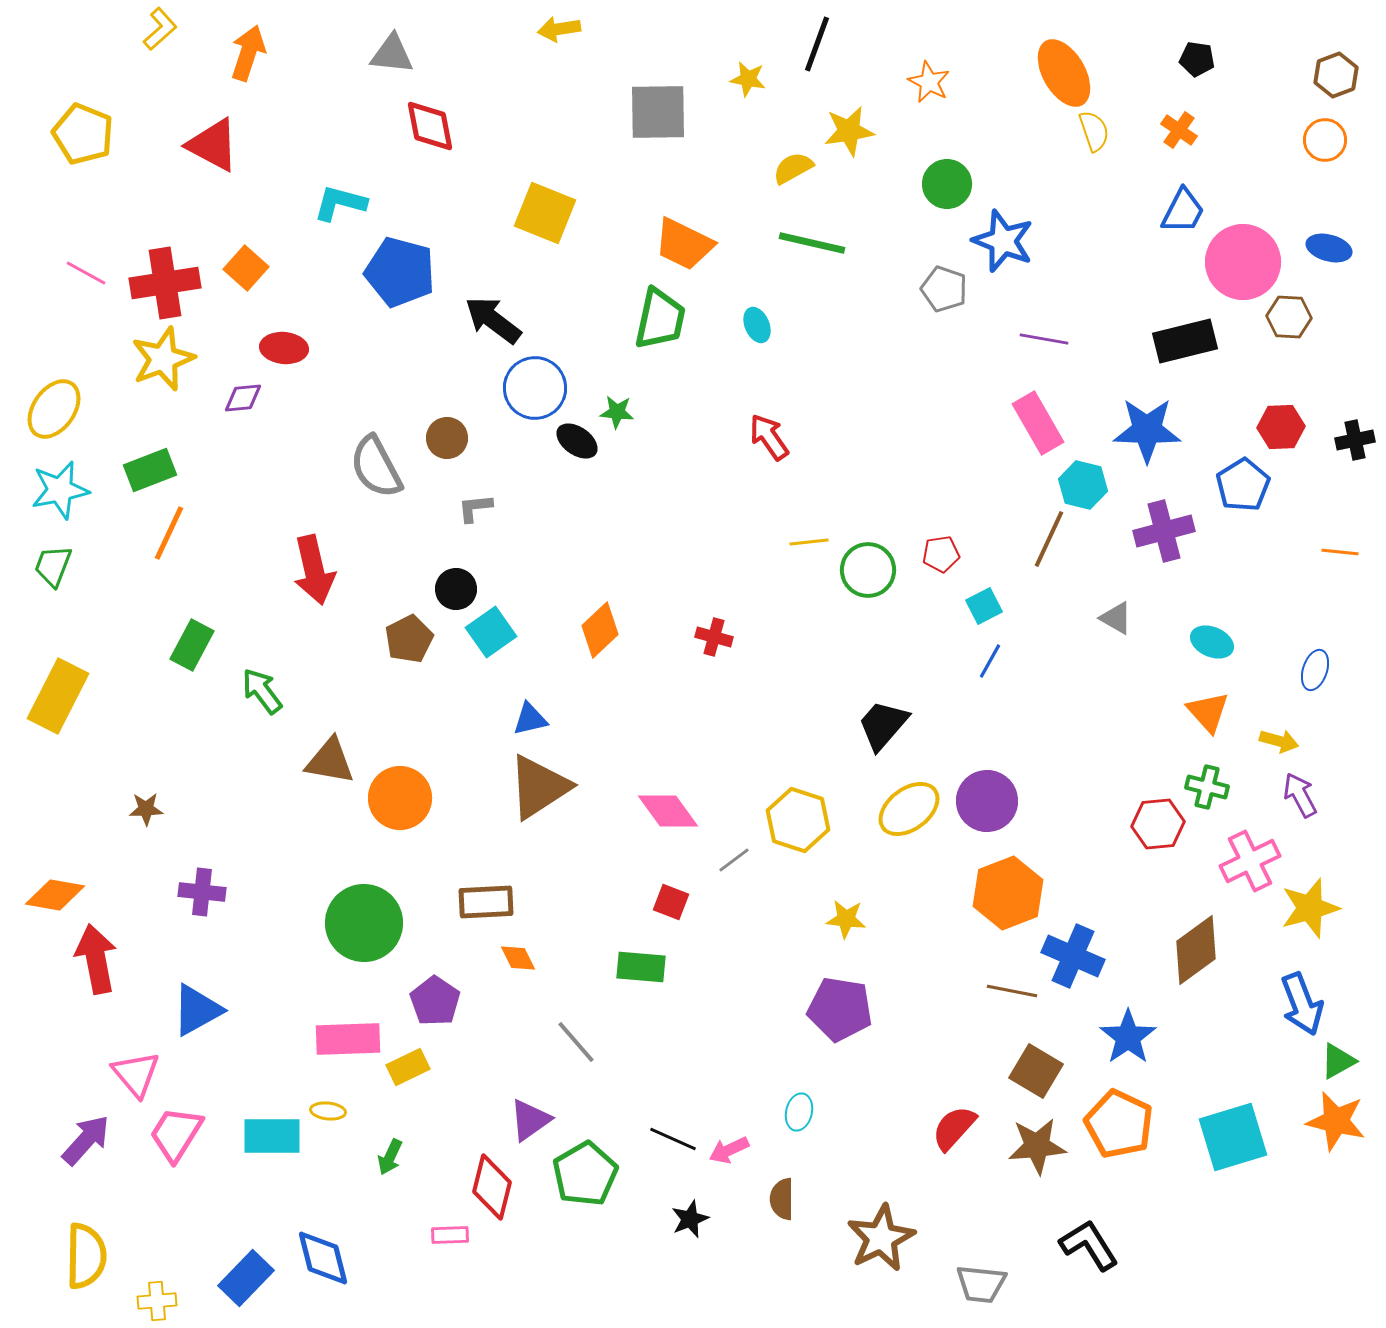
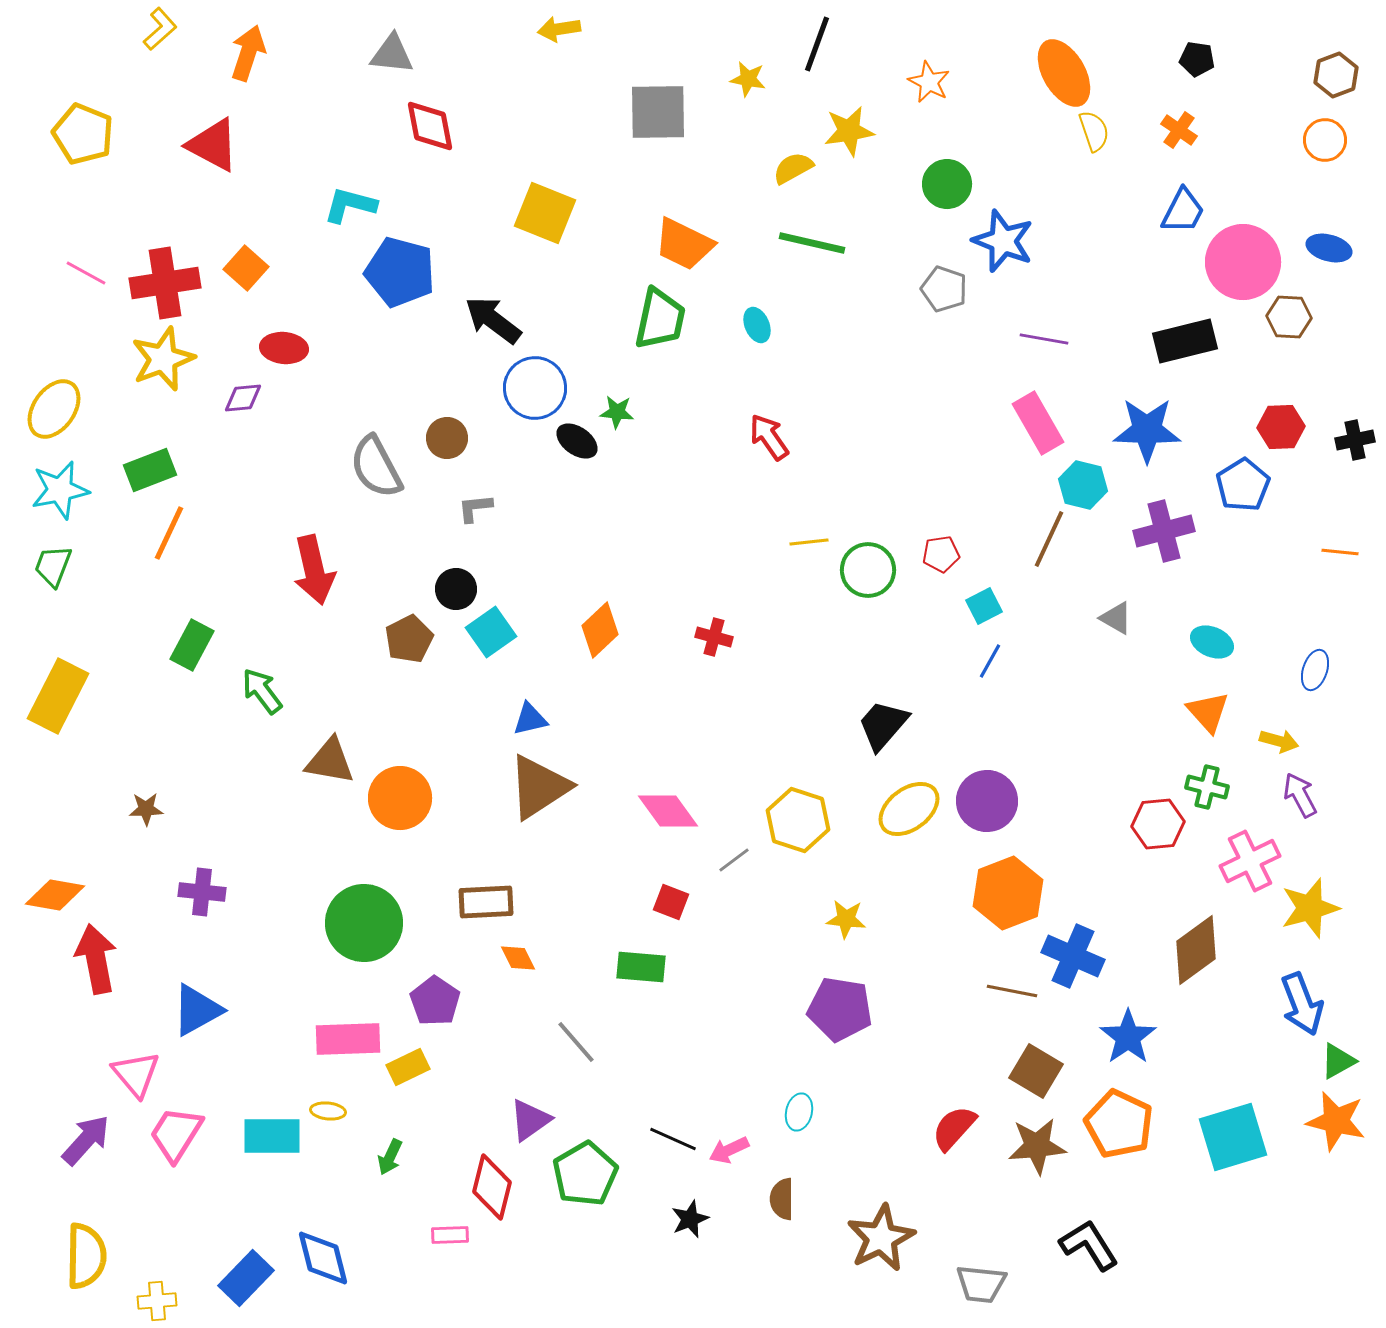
cyan L-shape at (340, 203): moved 10 px right, 2 px down
